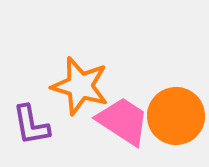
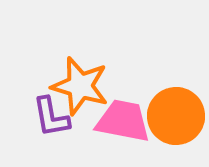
pink trapezoid: rotated 22 degrees counterclockwise
purple L-shape: moved 20 px right, 8 px up
